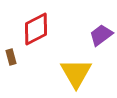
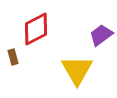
brown rectangle: moved 2 px right
yellow triangle: moved 1 px right, 3 px up
